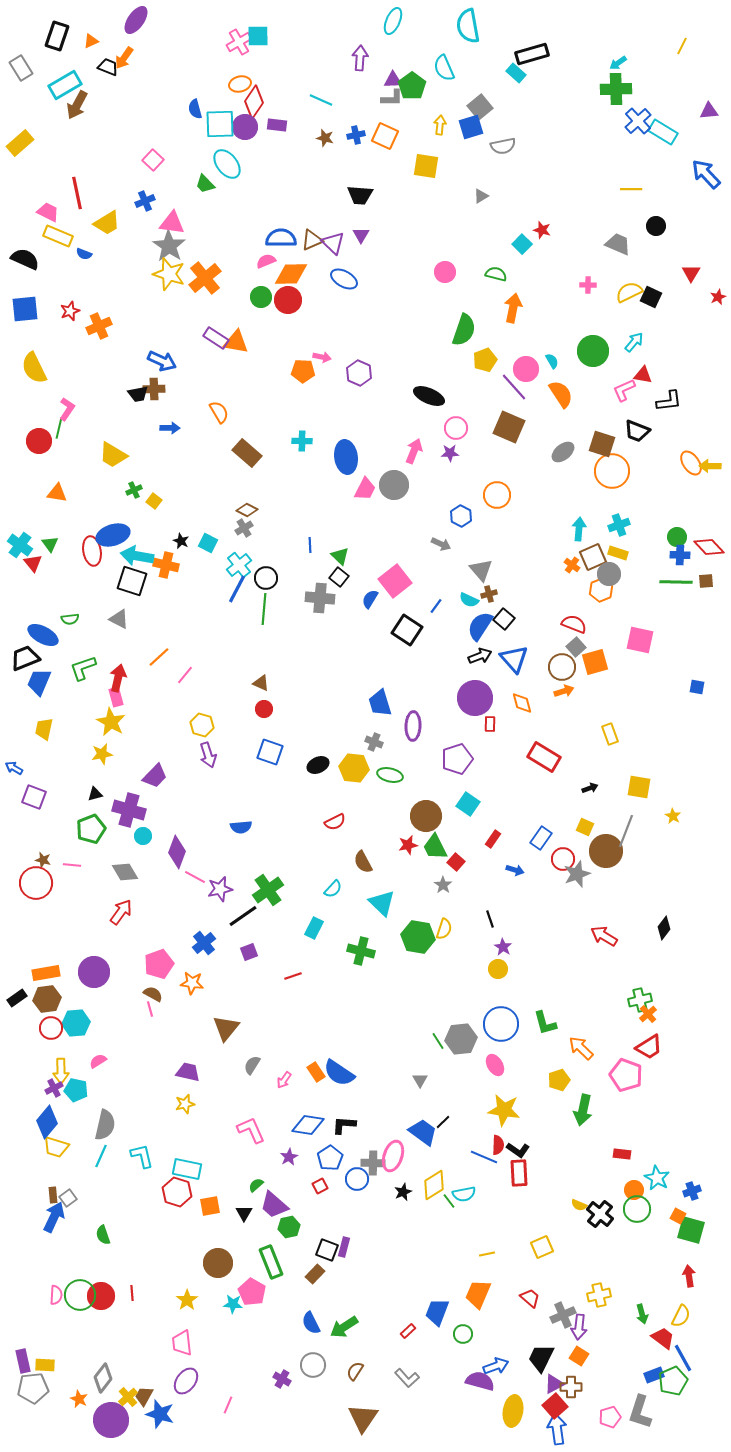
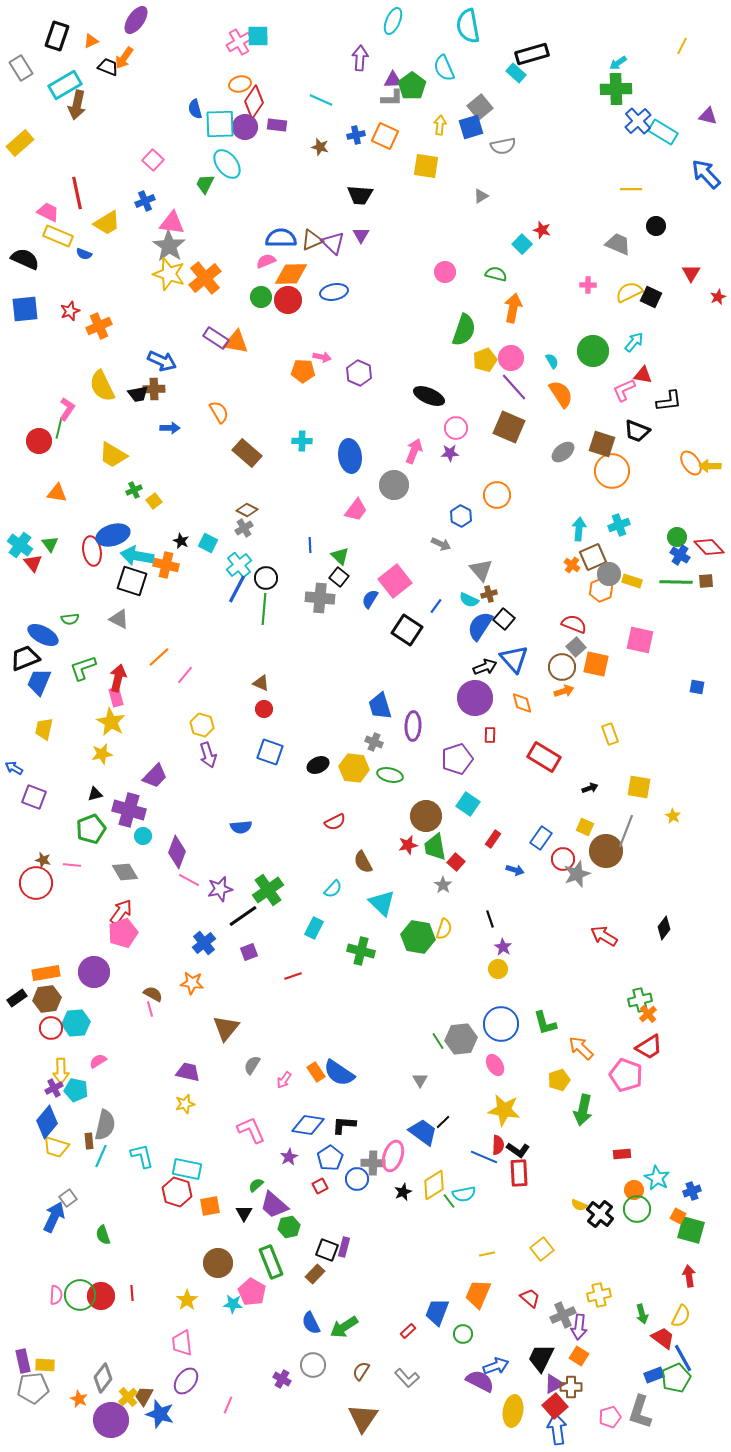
brown arrow at (77, 105): rotated 16 degrees counterclockwise
purple triangle at (709, 111): moved 1 px left, 5 px down; rotated 18 degrees clockwise
brown star at (325, 138): moved 5 px left, 9 px down
green trapezoid at (205, 184): rotated 70 degrees clockwise
blue ellipse at (344, 279): moved 10 px left, 13 px down; rotated 40 degrees counterclockwise
yellow semicircle at (34, 368): moved 68 px right, 18 px down
pink circle at (526, 369): moved 15 px left, 11 px up
blue ellipse at (346, 457): moved 4 px right, 1 px up
pink trapezoid at (365, 489): moved 9 px left, 21 px down; rotated 10 degrees clockwise
yellow square at (154, 501): rotated 14 degrees clockwise
yellow rectangle at (618, 553): moved 14 px right, 28 px down
blue cross at (680, 555): rotated 30 degrees clockwise
black arrow at (480, 656): moved 5 px right, 11 px down
orange square at (595, 662): moved 1 px right, 2 px down; rotated 28 degrees clockwise
blue trapezoid at (380, 703): moved 3 px down
red rectangle at (490, 724): moved 11 px down
green trapezoid at (435, 847): rotated 16 degrees clockwise
pink line at (195, 877): moved 6 px left, 3 px down
pink pentagon at (159, 964): moved 36 px left, 31 px up
red rectangle at (622, 1154): rotated 12 degrees counterclockwise
brown rectangle at (53, 1195): moved 36 px right, 54 px up
yellow square at (542, 1247): moved 2 px down; rotated 15 degrees counterclockwise
brown semicircle at (355, 1371): moved 6 px right
purple semicircle at (480, 1381): rotated 12 degrees clockwise
green pentagon at (673, 1381): moved 3 px right, 3 px up
